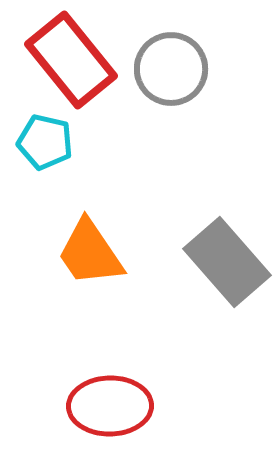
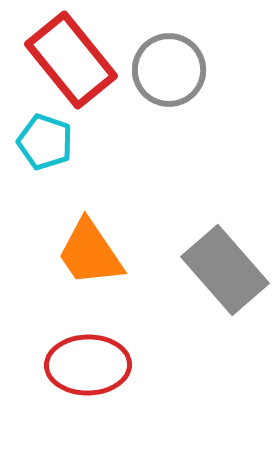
gray circle: moved 2 px left, 1 px down
cyan pentagon: rotated 6 degrees clockwise
gray rectangle: moved 2 px left, 8 px down
red ellipse: moved 22 px left, 41 px up
